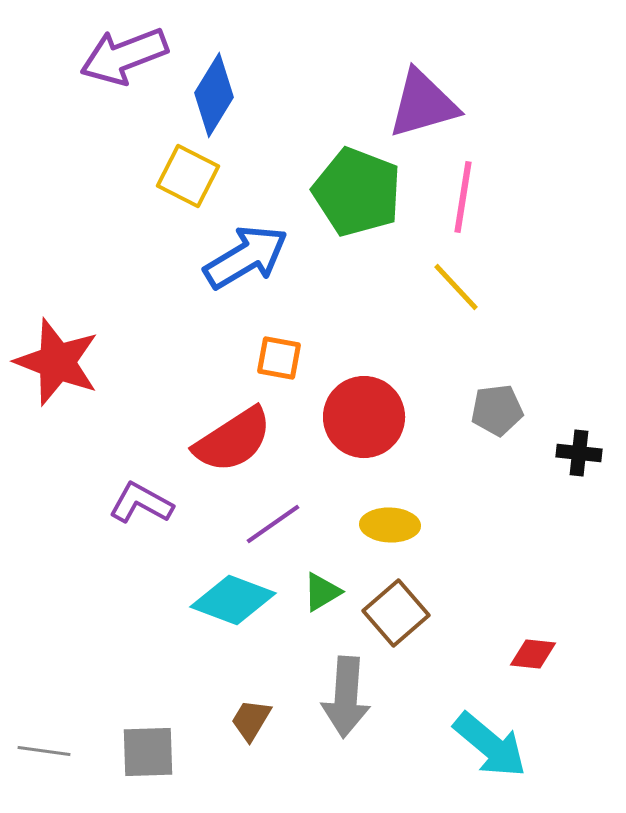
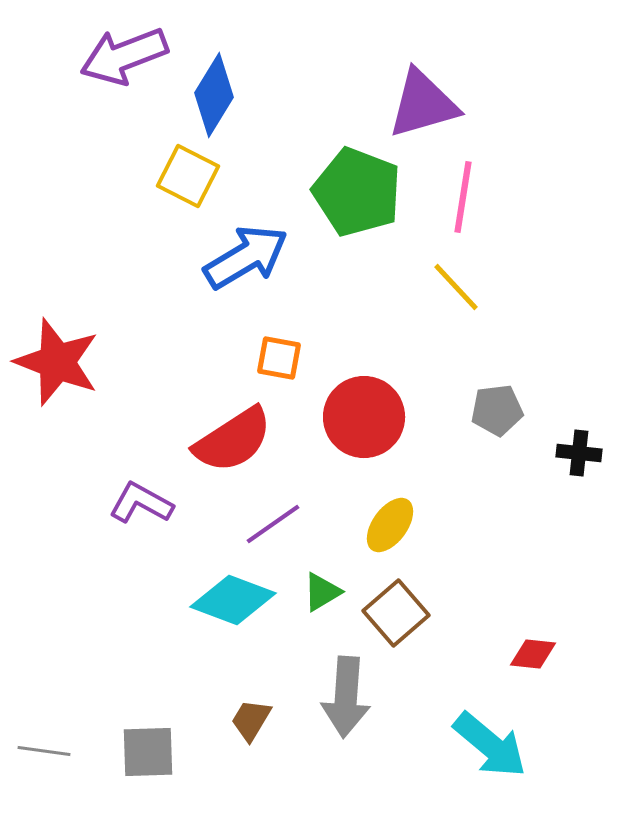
yellow ellipse: rotated 56 degrees counterclockwise
